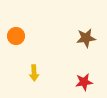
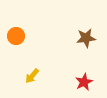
yellow arrow: moved 2 px left, 3 px down; rotated 42 degrees clockwise
red star: rotated 18 degrees counterclockwise
